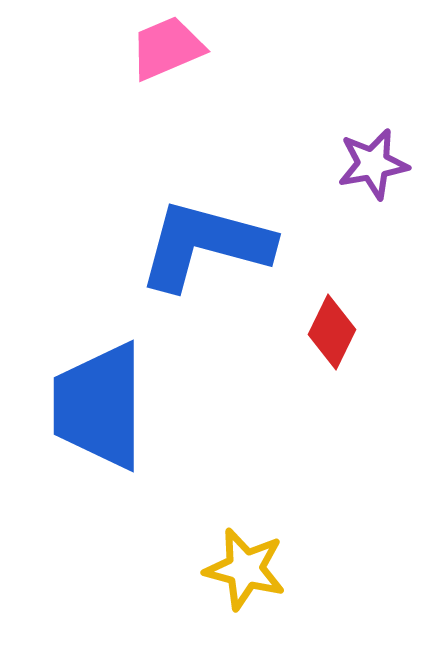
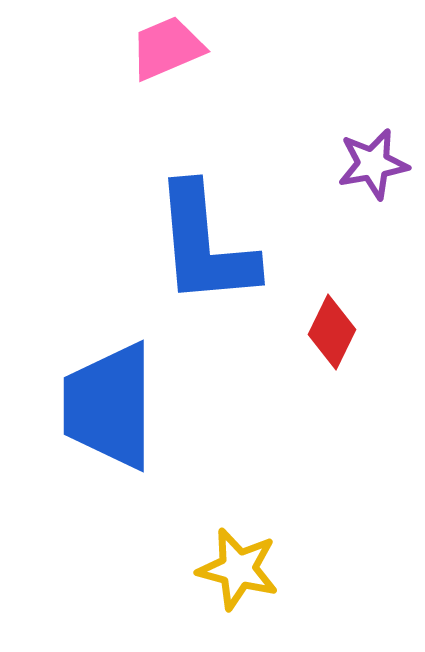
blue L-shape: rotated 110 degrees counterclockwise
blue trapezoid: moved 10 px right
yellow star: moved 7 px left
